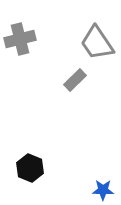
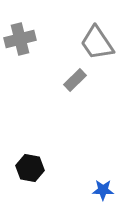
black hexagon: rotated 12 degrees counterclockwise
